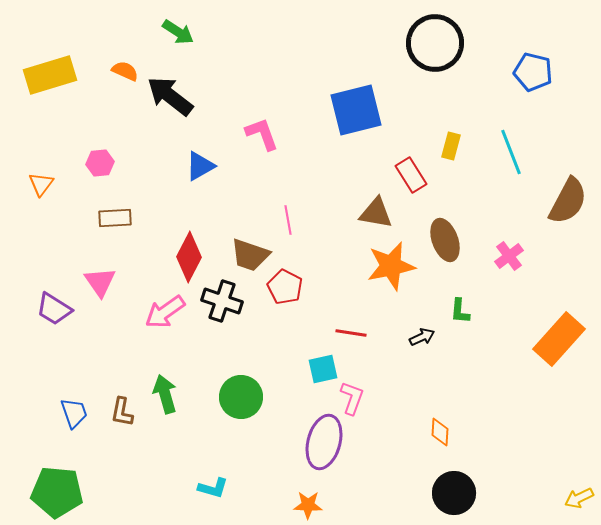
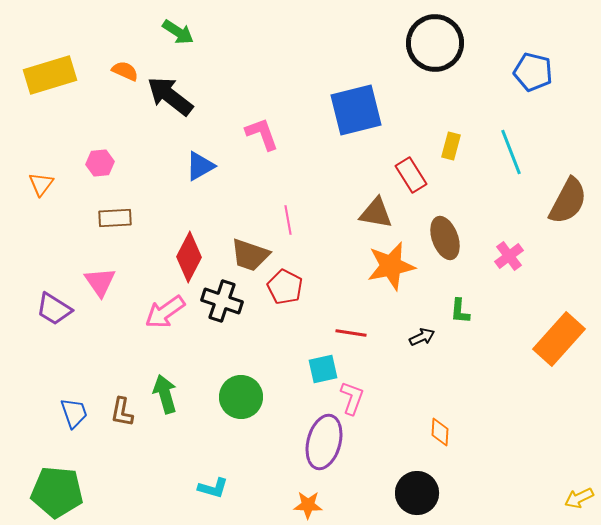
brown ellipse at (445, 240): moved 2 px up
black circle at (454, 493): moved 37 px left
